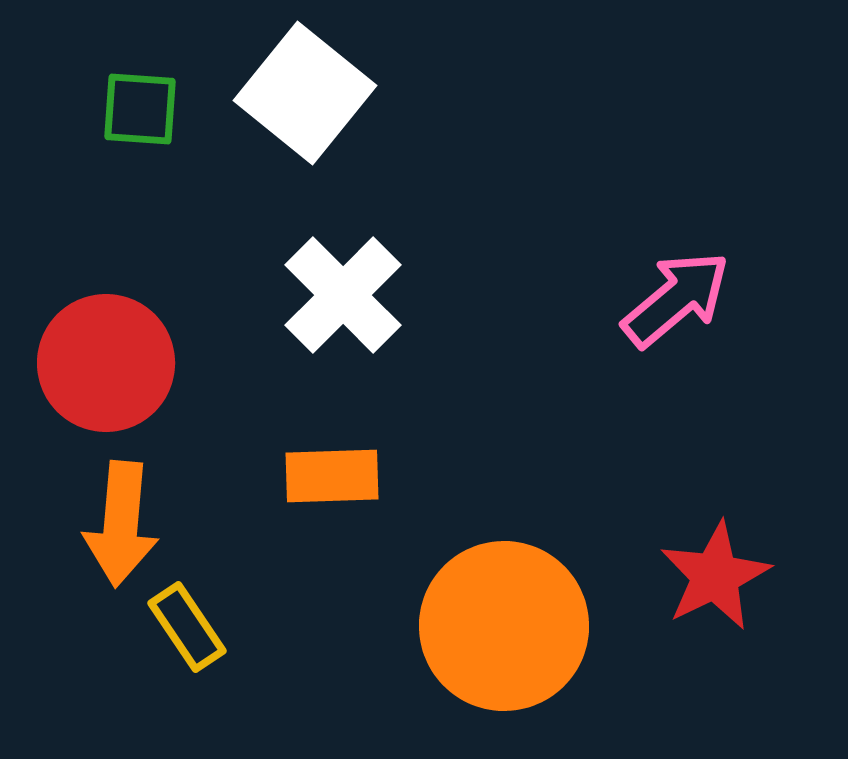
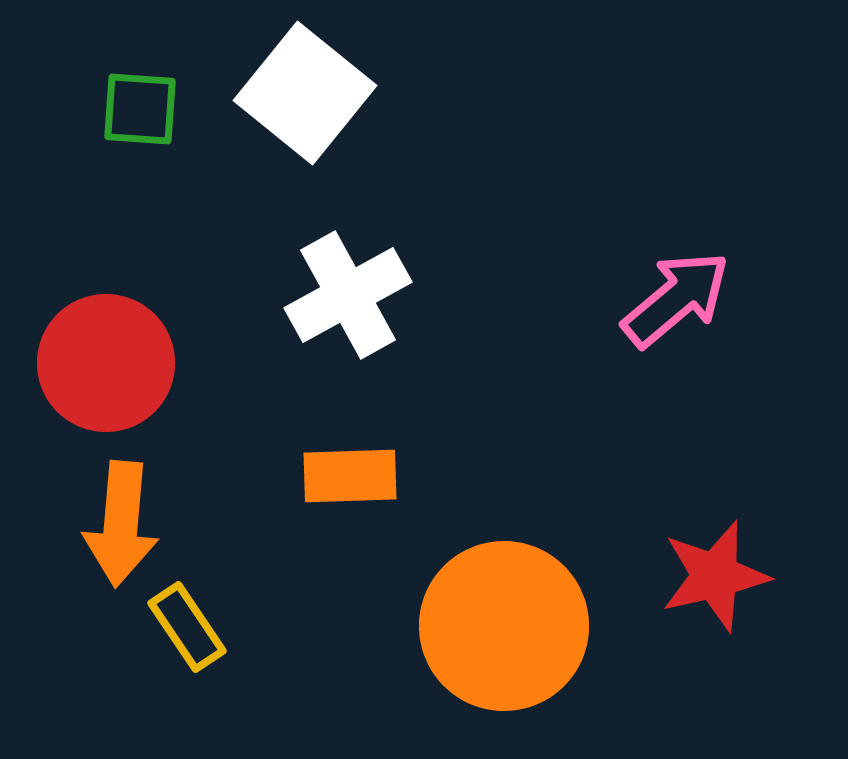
white cross: moved 5 px right; rotated 16 degrees clockwise
orange rectangle: moved 18 px right
red star: rotated 13 degrees clockwise
